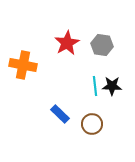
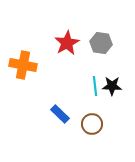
gray hexagon: moved 1 px left, 2 px up
